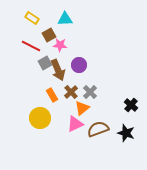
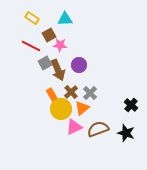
gray cross: moved 1 px down
yellow circle: moved 21 px right, 9 px up
pink triangle: moved 1 px left, 3 px down
